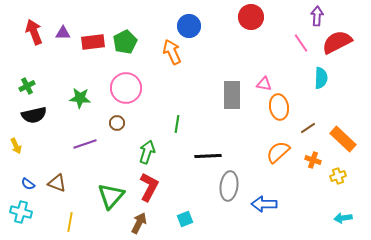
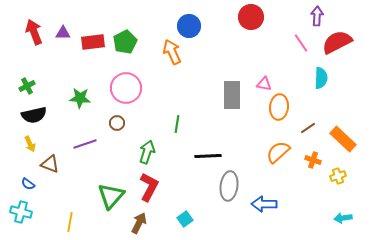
orange ellipse: rotated 15 degrees clockwise
yellow arrow: moved 14 px right, 2 px up
brown triangle: moved 7 px left, 19 px up
cyan square: rotated 14 degrees counterclockwise
